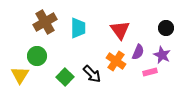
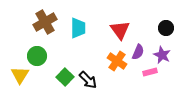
orange cross: moved 1 px right
black arrow: moved 4 px left, 6 px down
